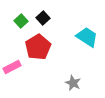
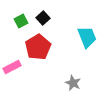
green square: rotated 16 degrees clockwise
cyan trapezoid: rotated 35 degrees clockwise
